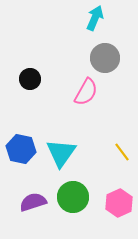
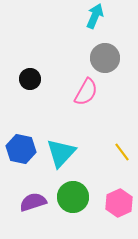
cyan arrow: moved 2 px up
cyan triangle: rotated 8 degrees clockwise
